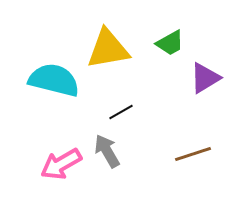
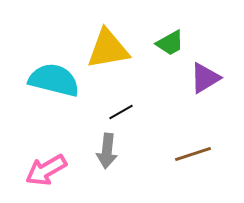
gray arrow: rotated 144 degrees counterclockwise
pink arrow: moved 15 px left, 6 px down
